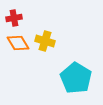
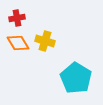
red cross: moved 3 px right
